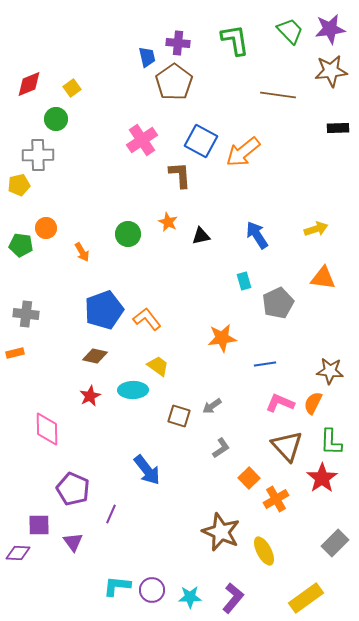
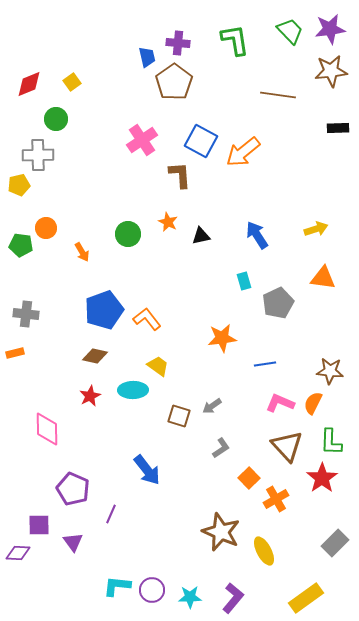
yellow square at (72, 88): moved 6 px up
